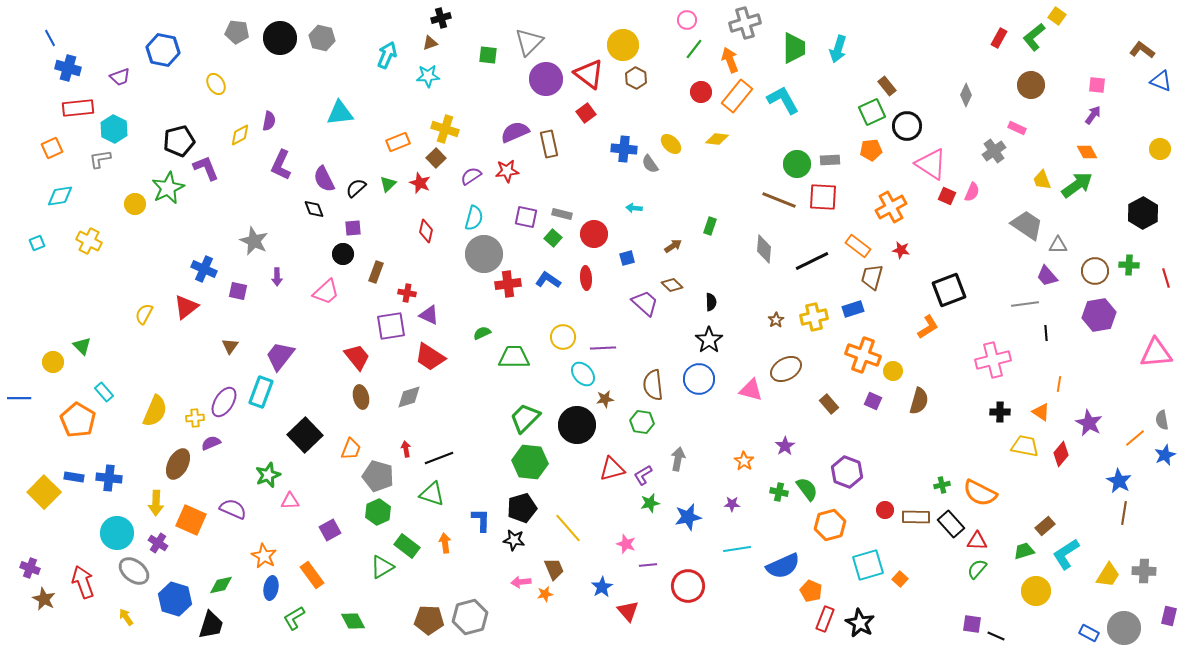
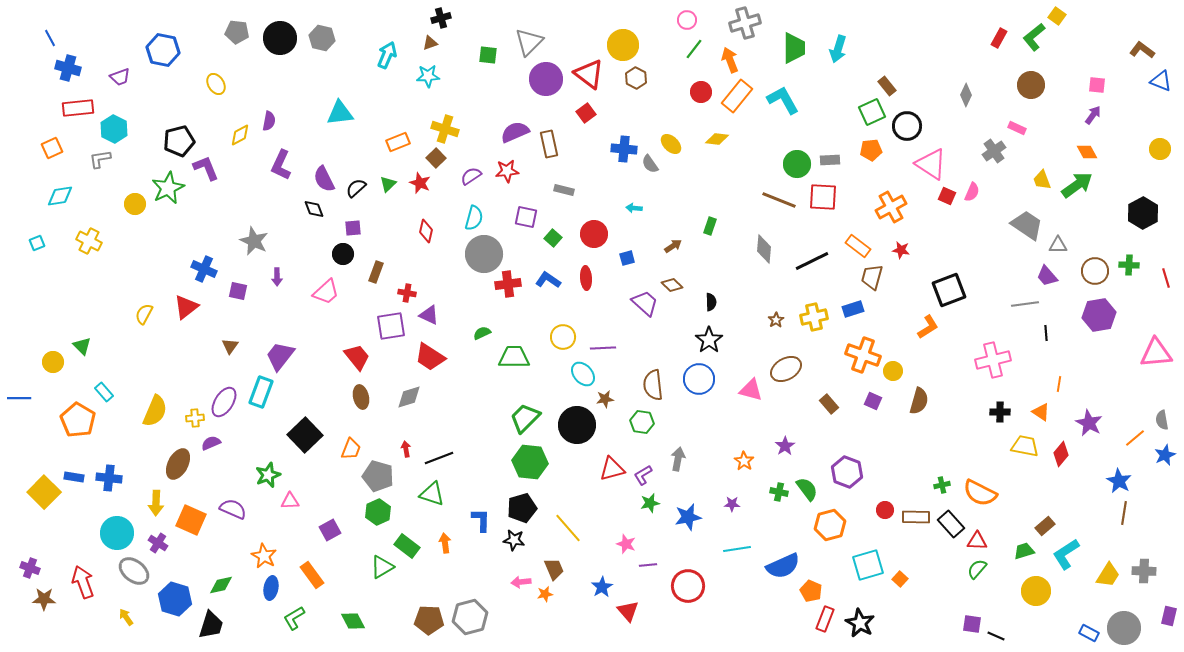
gray rectangle at (562, 214): moved 2 px right, 24 px up
brown star at (44, 599): rotated 25 degrees counterclockwise
